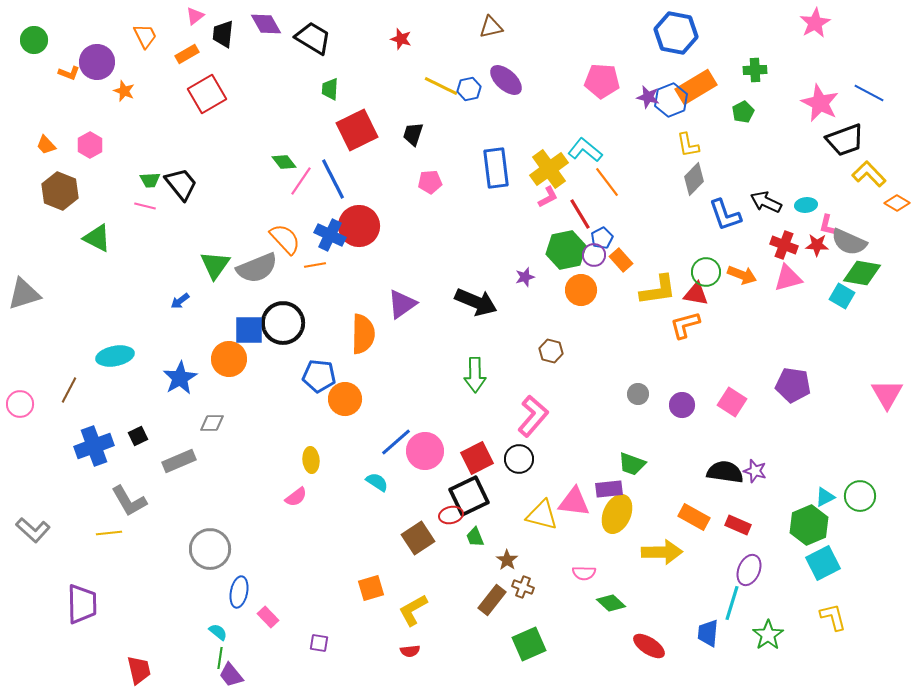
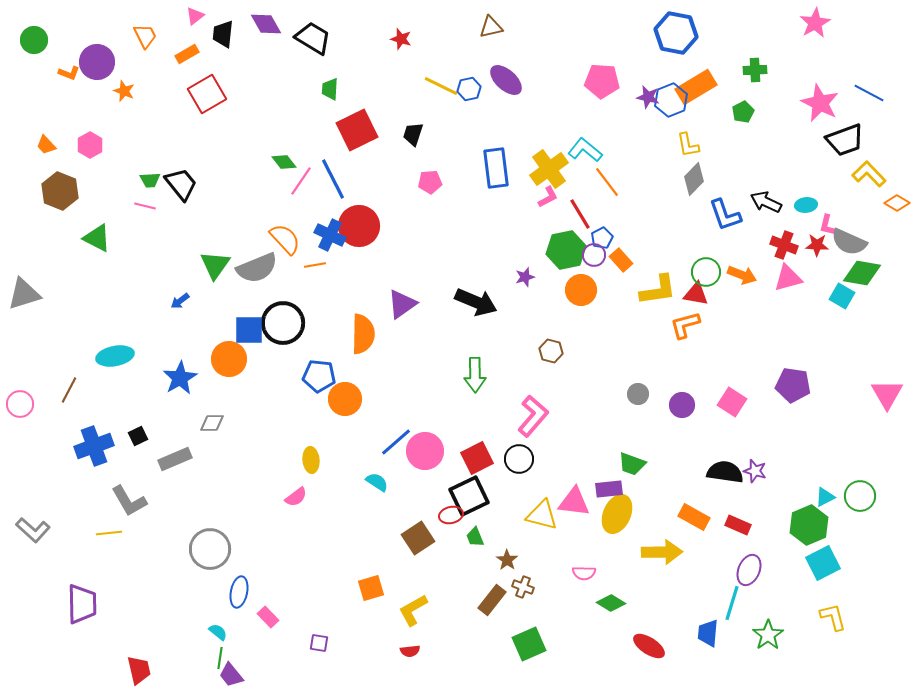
gray rectangle at (179, 461): moved 4 px left, 2 px up
green diamond at (611, 603): rotated 12 degrees counterclockwise
